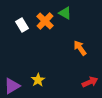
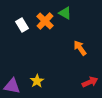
yellow star: moved 1 px left, 1 px down
purple triangle: rotated 42 degrees clockwise
